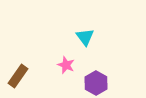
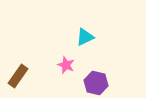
cyan triangle: rotated 42 degrees clockwise
purple hexagon: rotated 15 degrees counterclockwise
